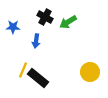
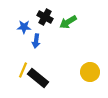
blue star: moved 11 px right
